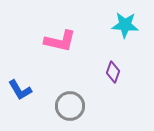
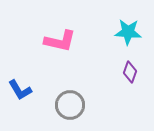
cyan star: moved 3 px right, 7 px down
purple diamond: moved 17 px right
gray circle: moved 1 px up
